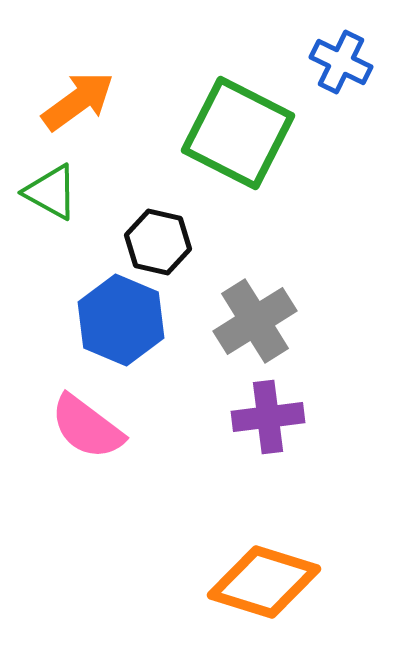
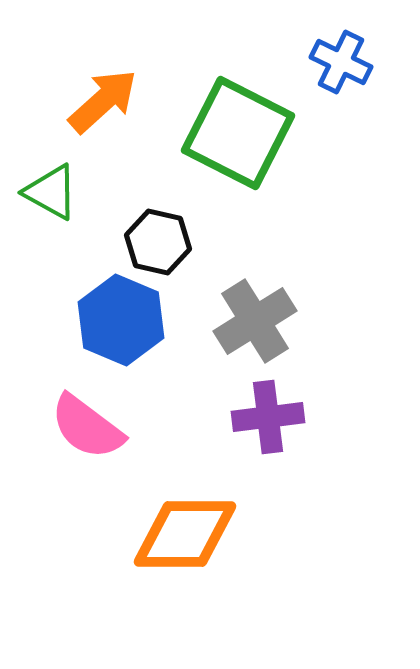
orange arrow: moved 25 px right; rotated 6 degrees counterclockwise
orange diamond: moved 79 px left, 48 px up; rotated 17 degrees counterclockwise
